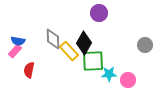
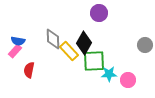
green square: moved 1 px right
